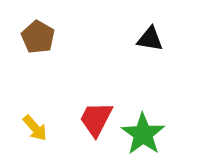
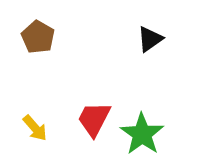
black triangle: rotated 44 degrees counterclockwise
red trapezoid: moved 2 px left
green star: moved 1 px left
